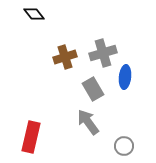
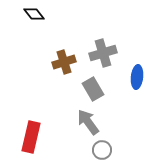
brown cross: moved 1 px left, 5 px down
blue ellipse: moved 12 px right
gray circle: moved 22 px left, 4 px down
